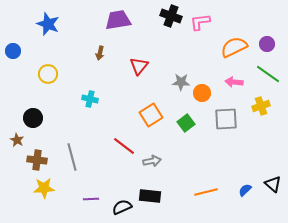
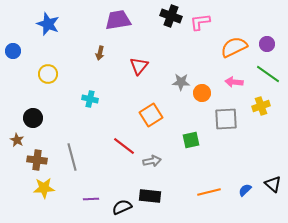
green square: moved 5 px right, 17 px down; rotated 24 degrees clockwise
orange line: moved 3 px right
